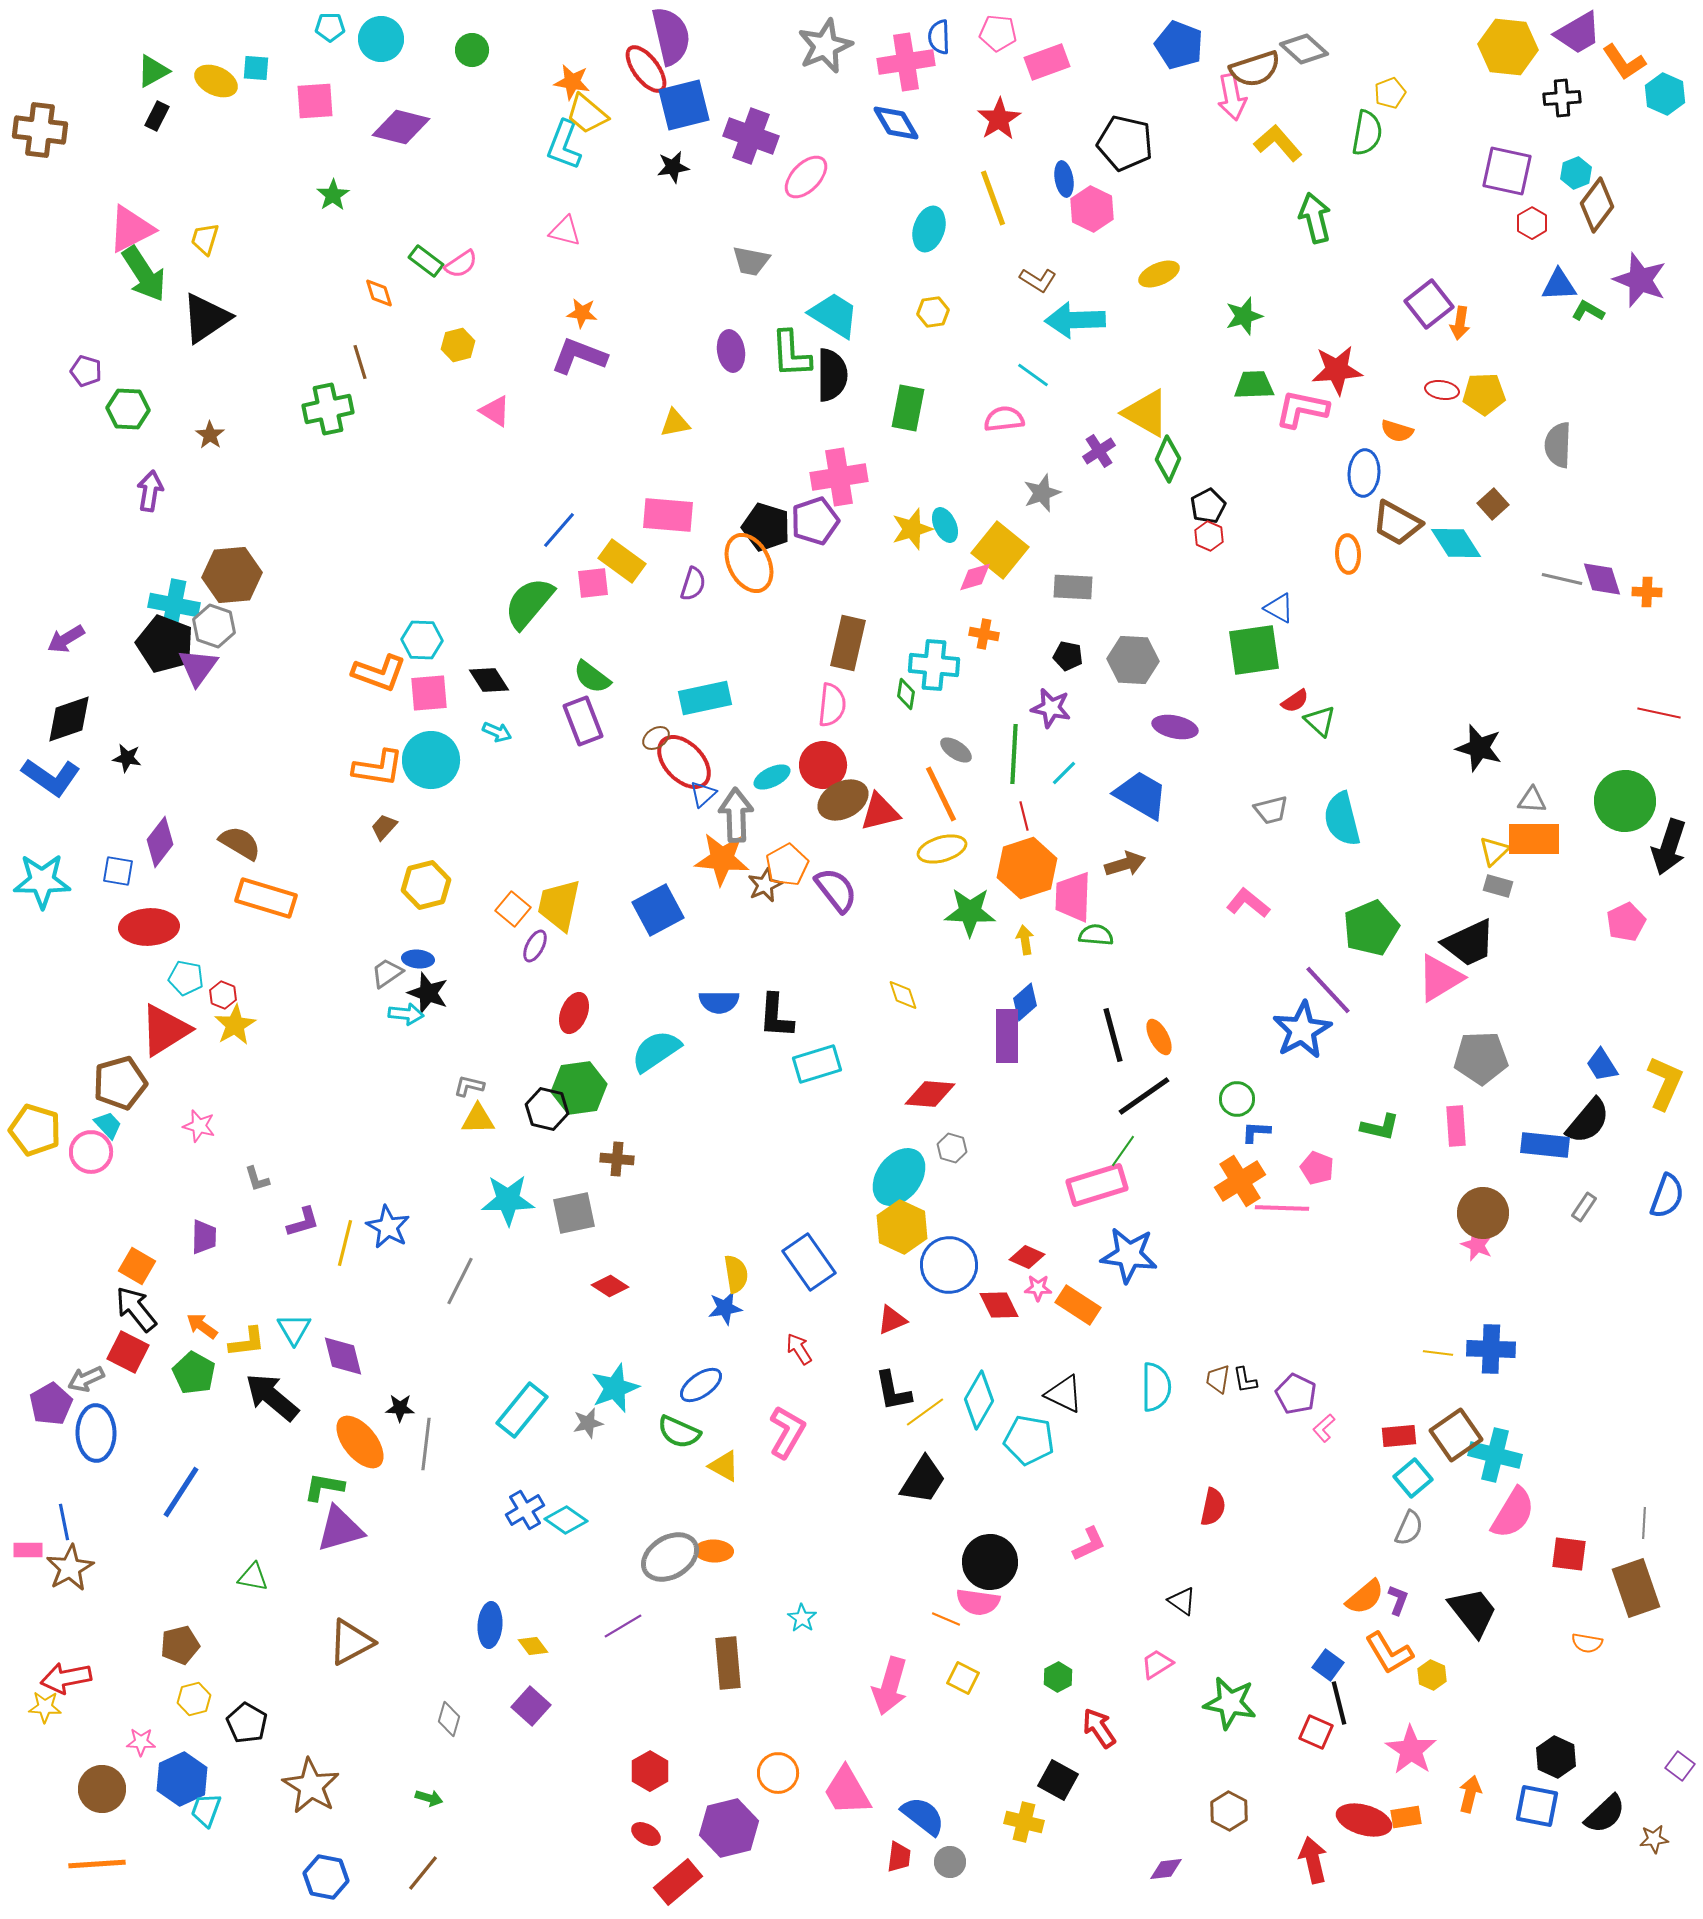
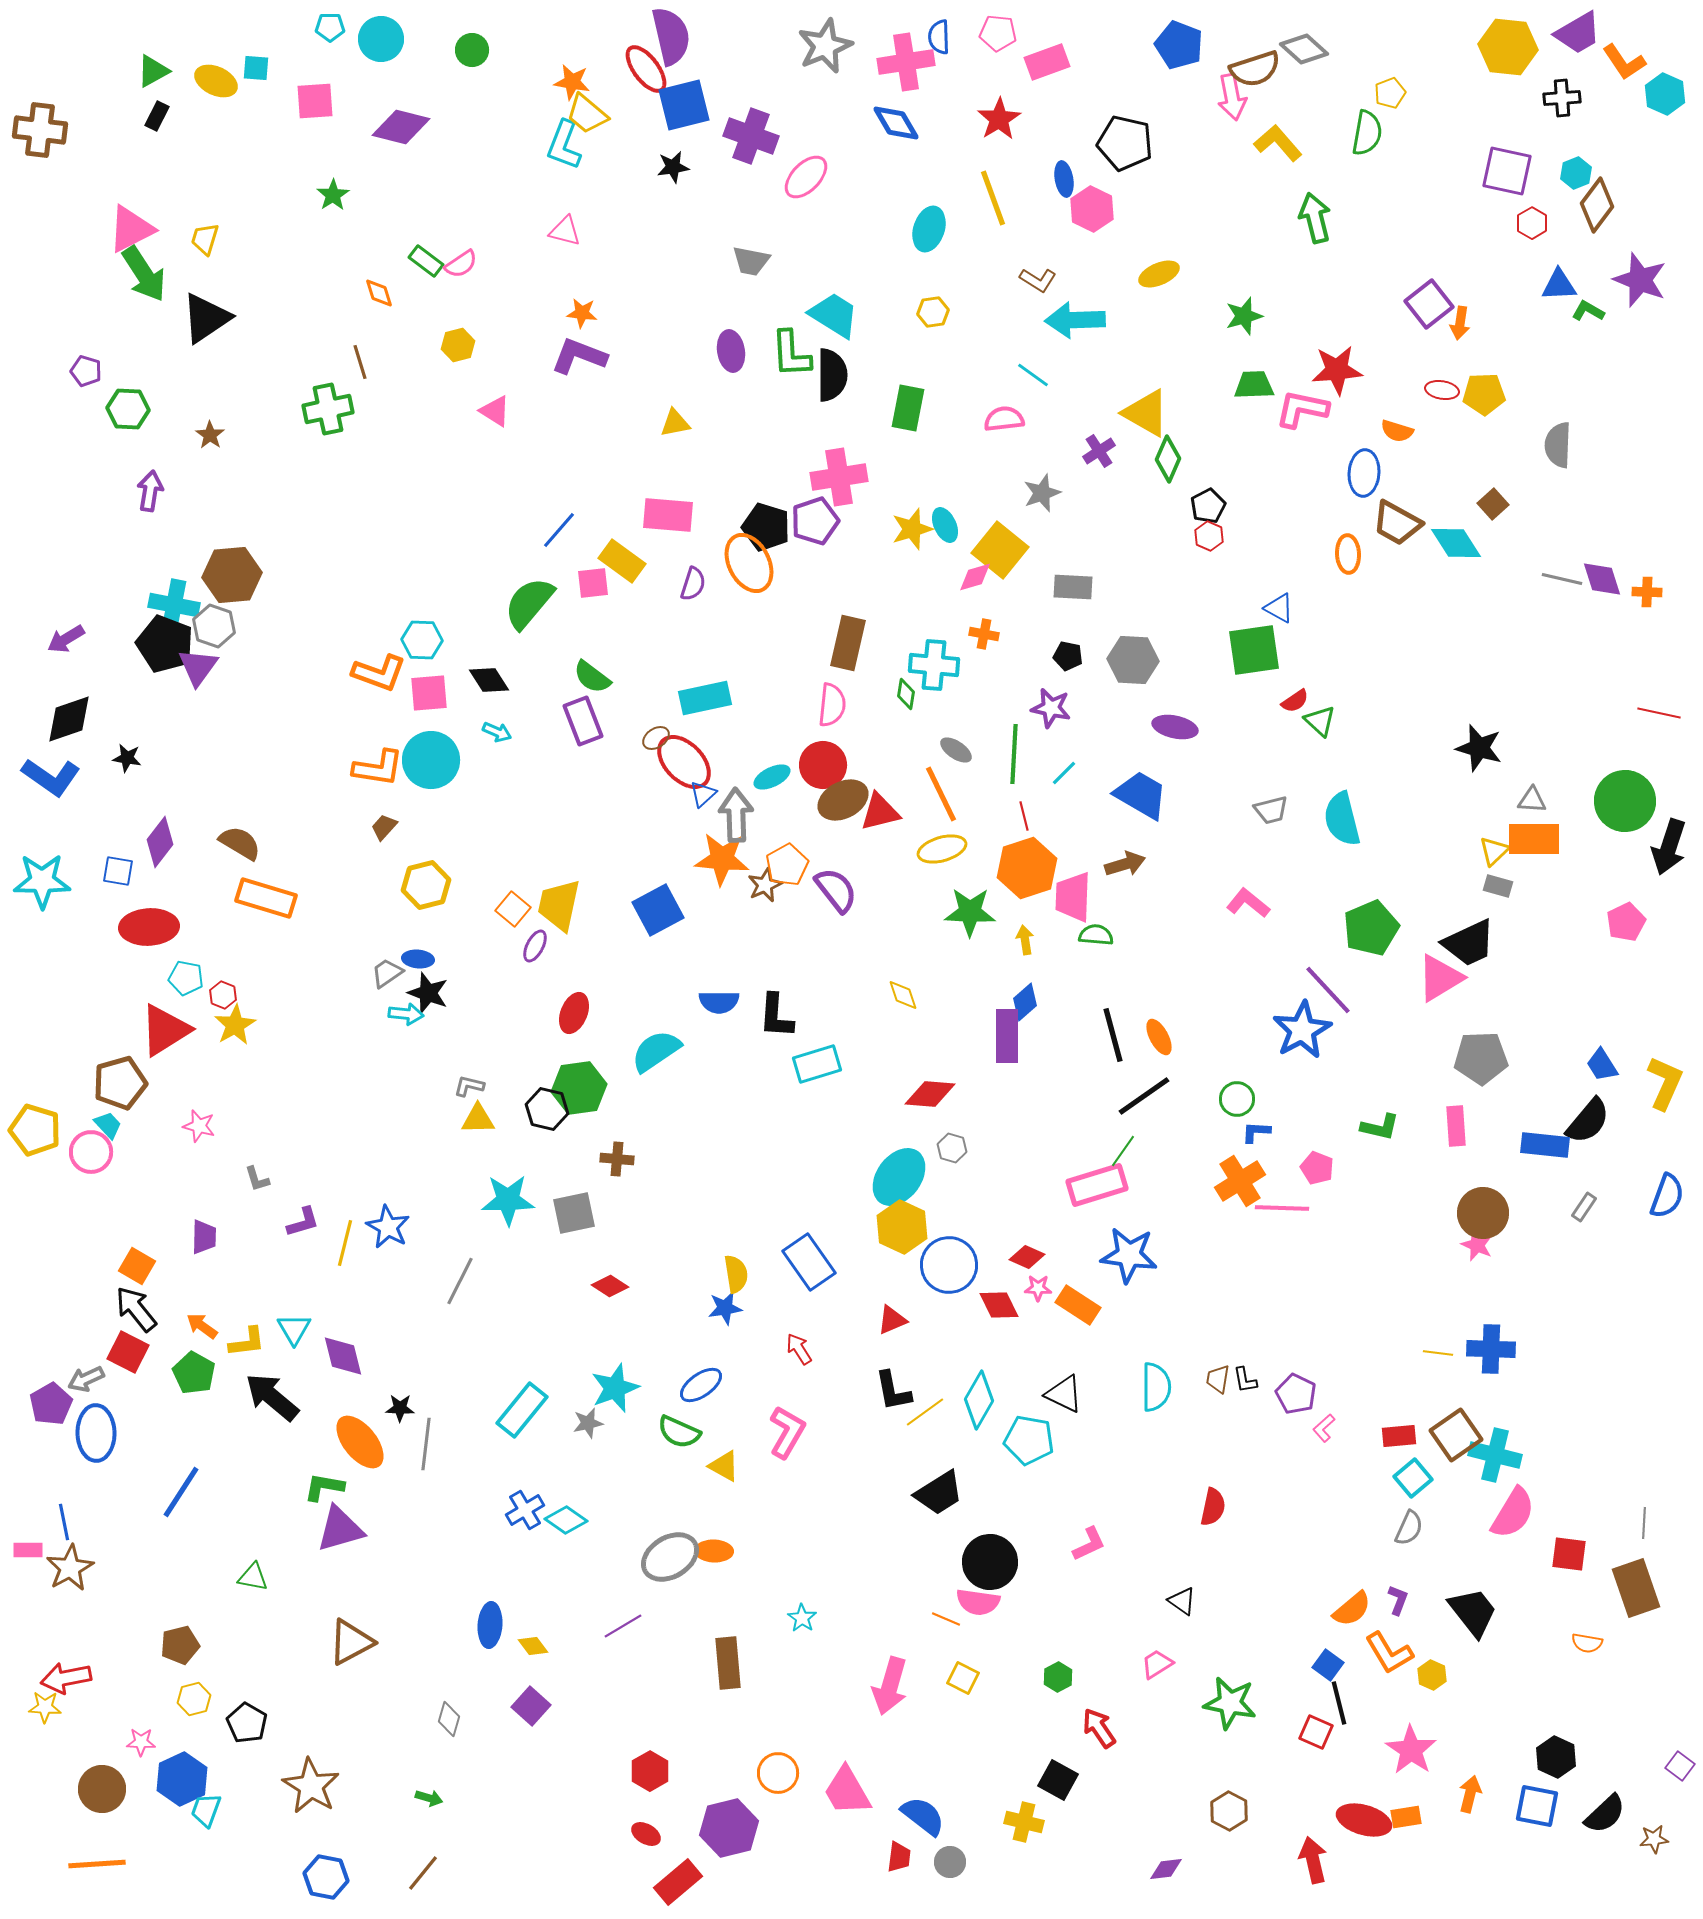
black trapezoid at (923, 1480): moved 16 px right, 13 px down; rotated 26 degrees clockwise
orange semicircle at (1365, 1597): moved 13 px left, 12 px down
